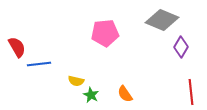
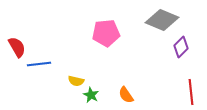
pink pentagon: moved 1 px right
purple diamond: rotated 15 degrees clockwise
orange semicircle: moved 1 px right, 1 px down
